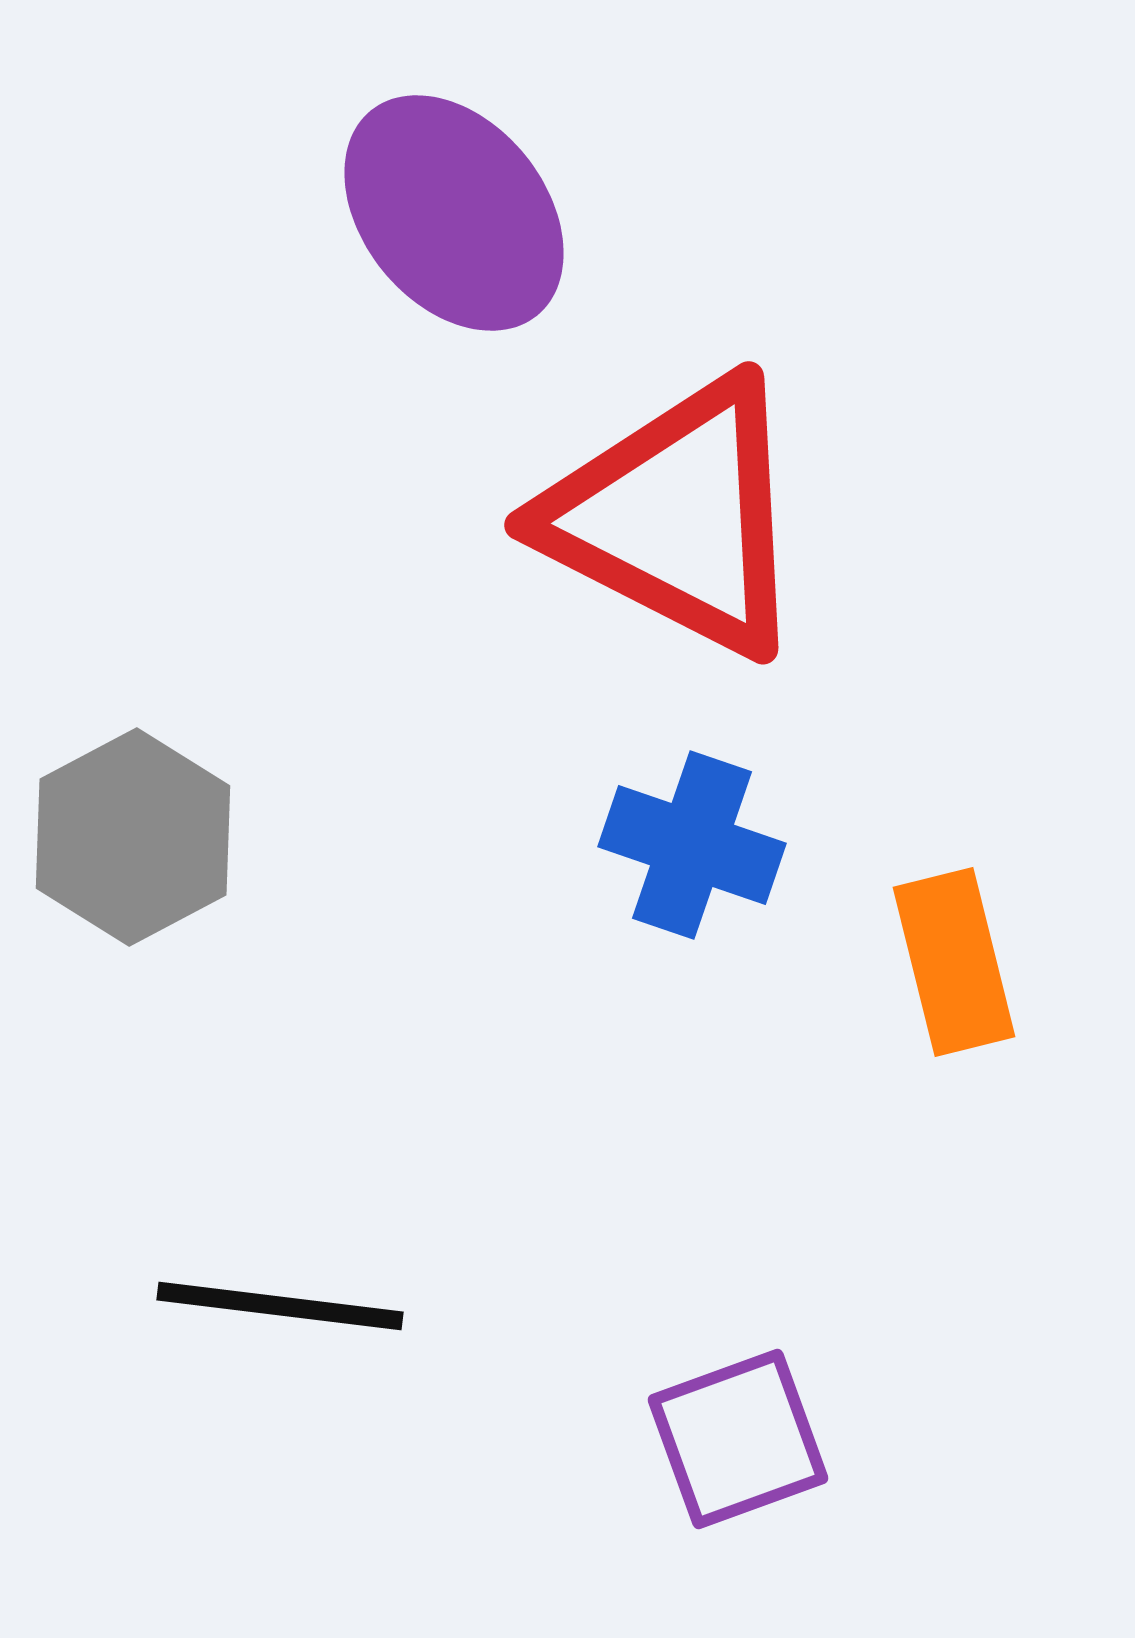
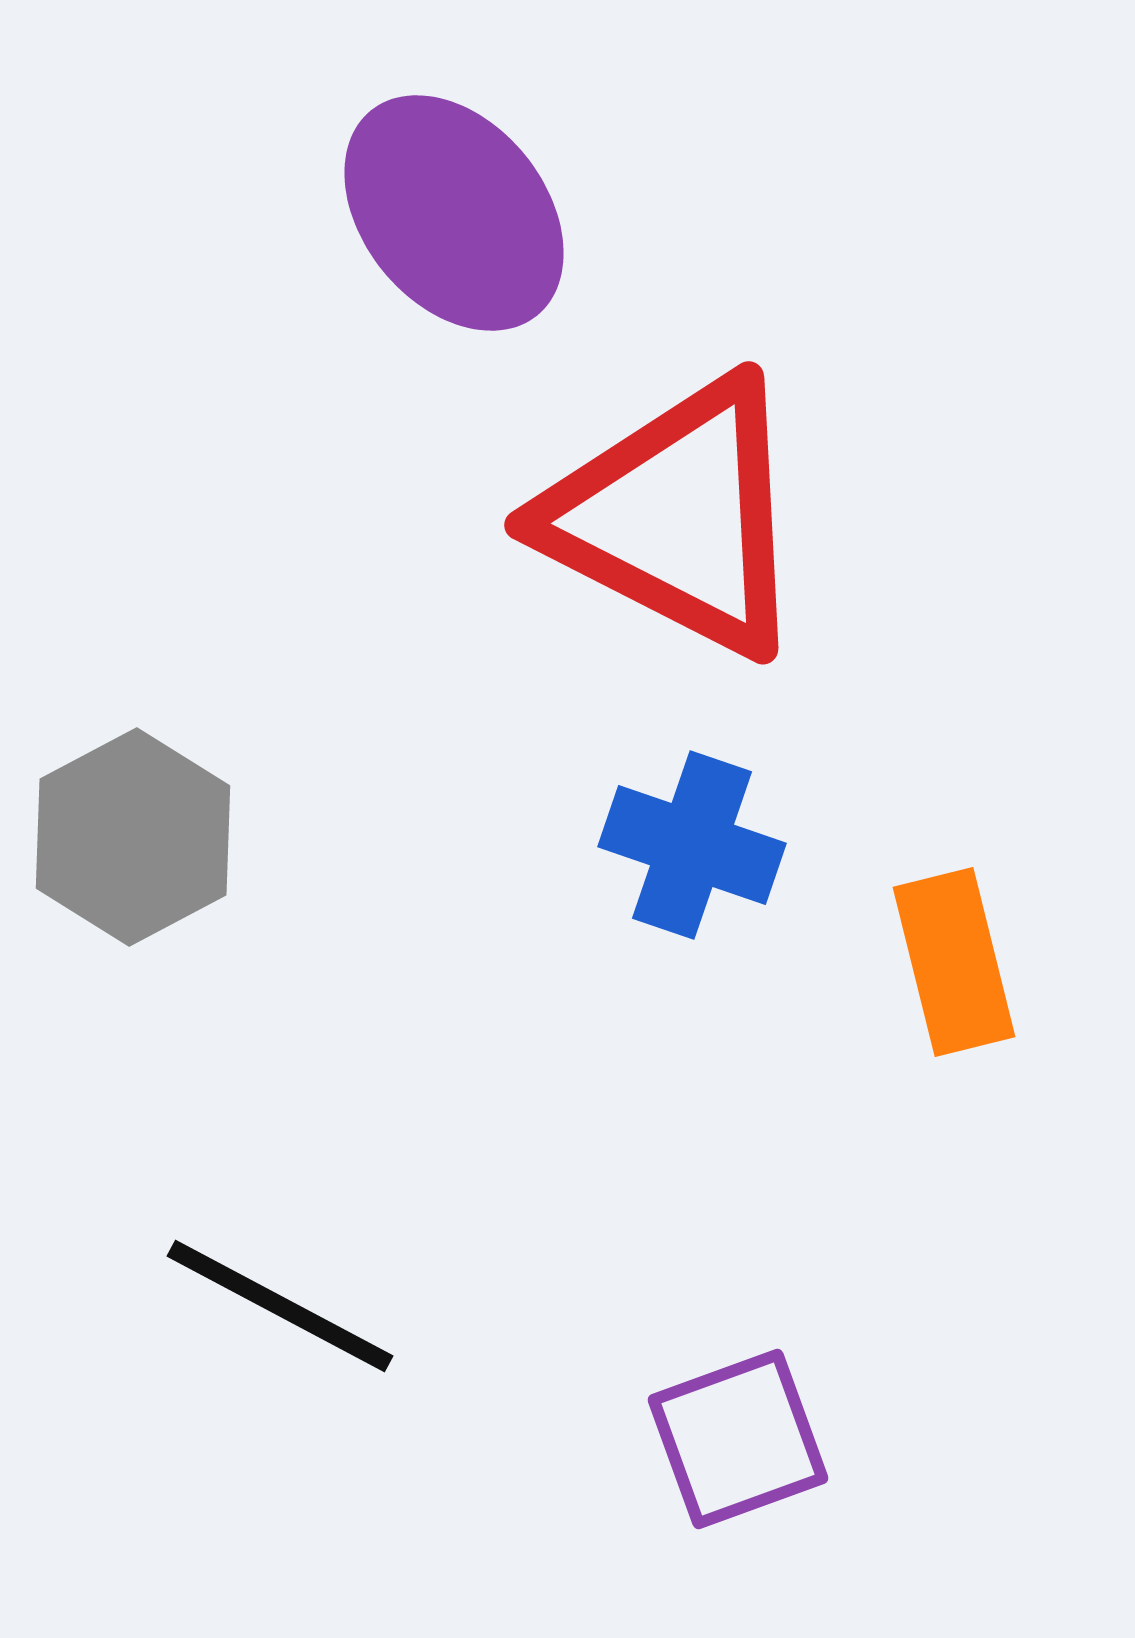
black line: rotated 21 degrees clockwise
